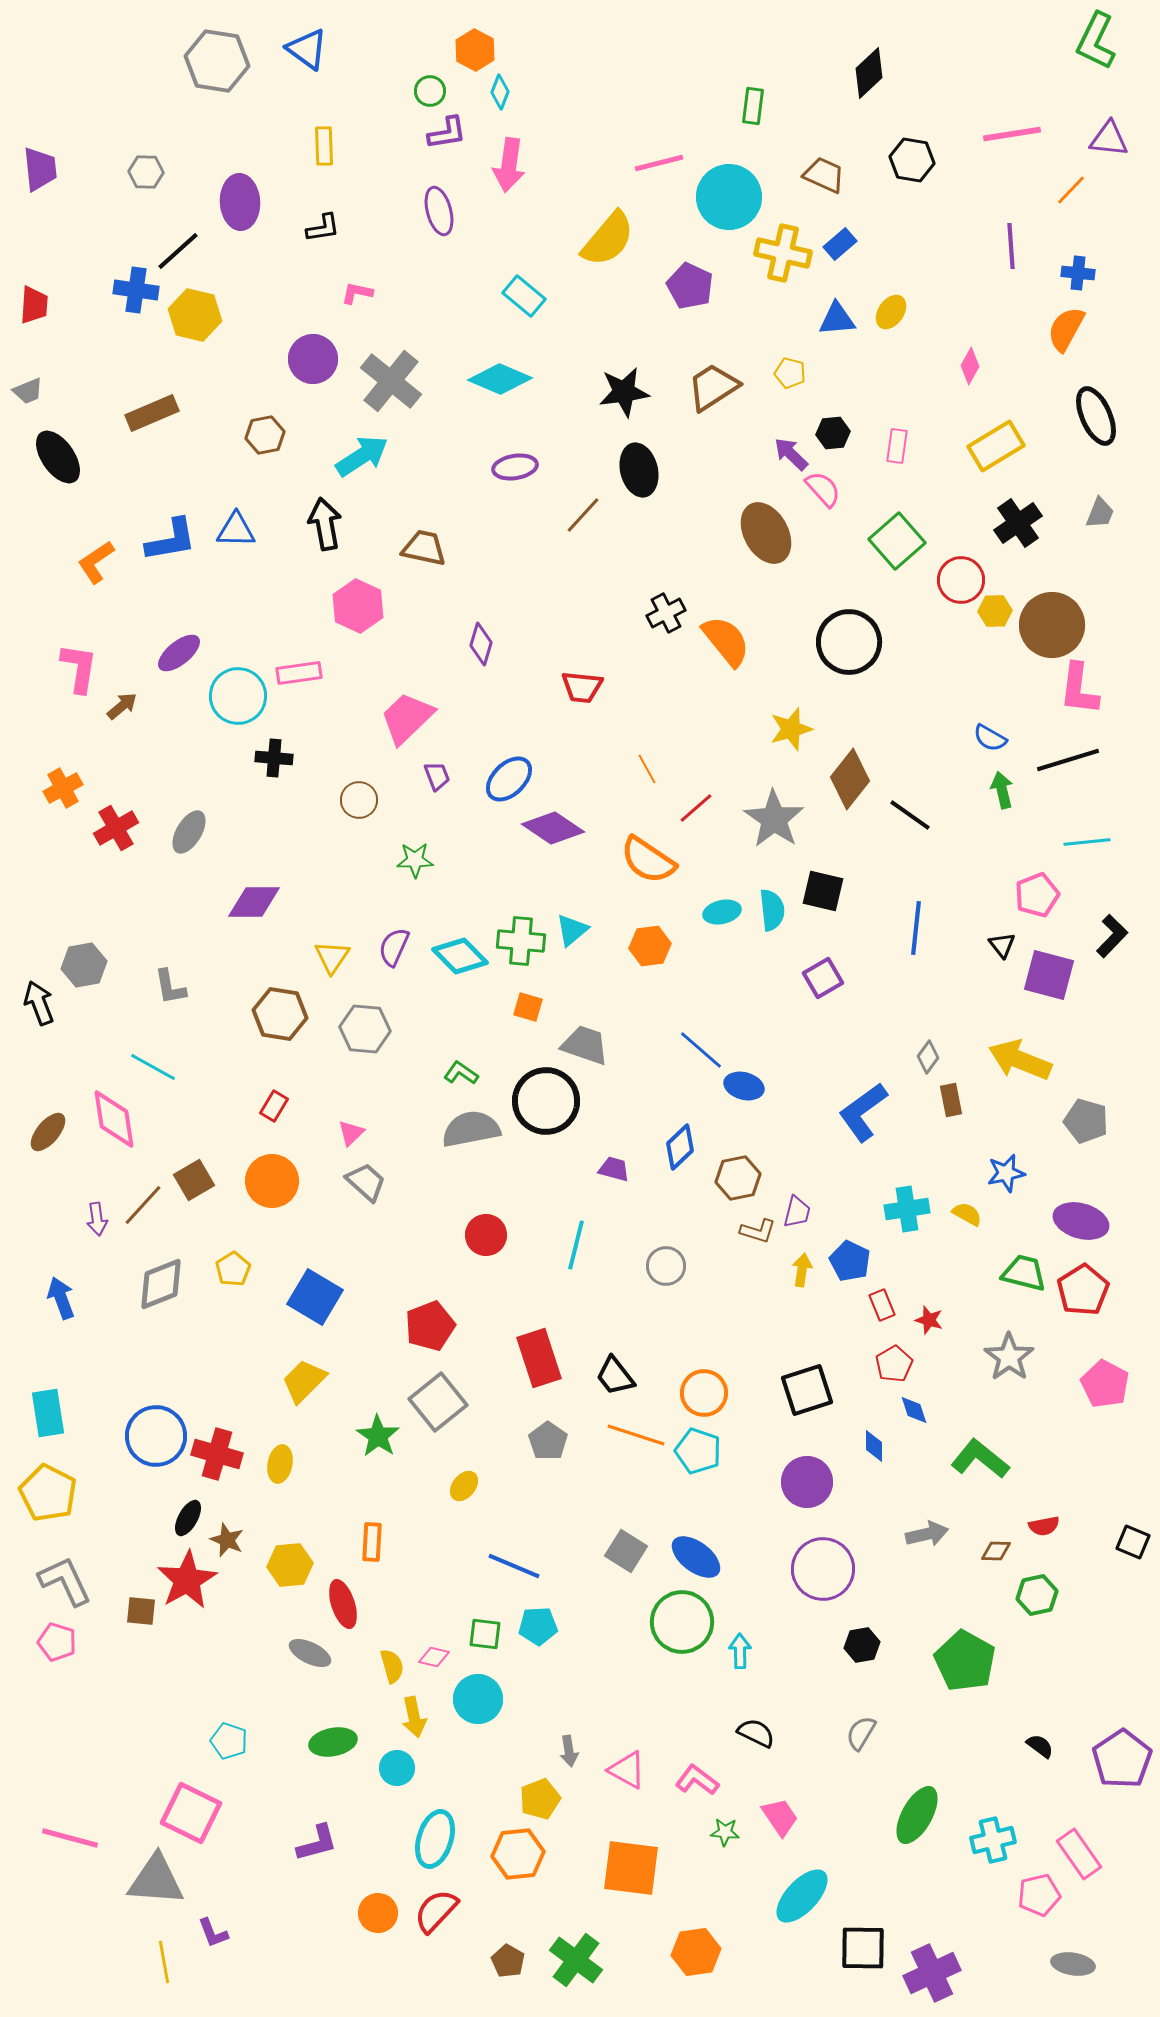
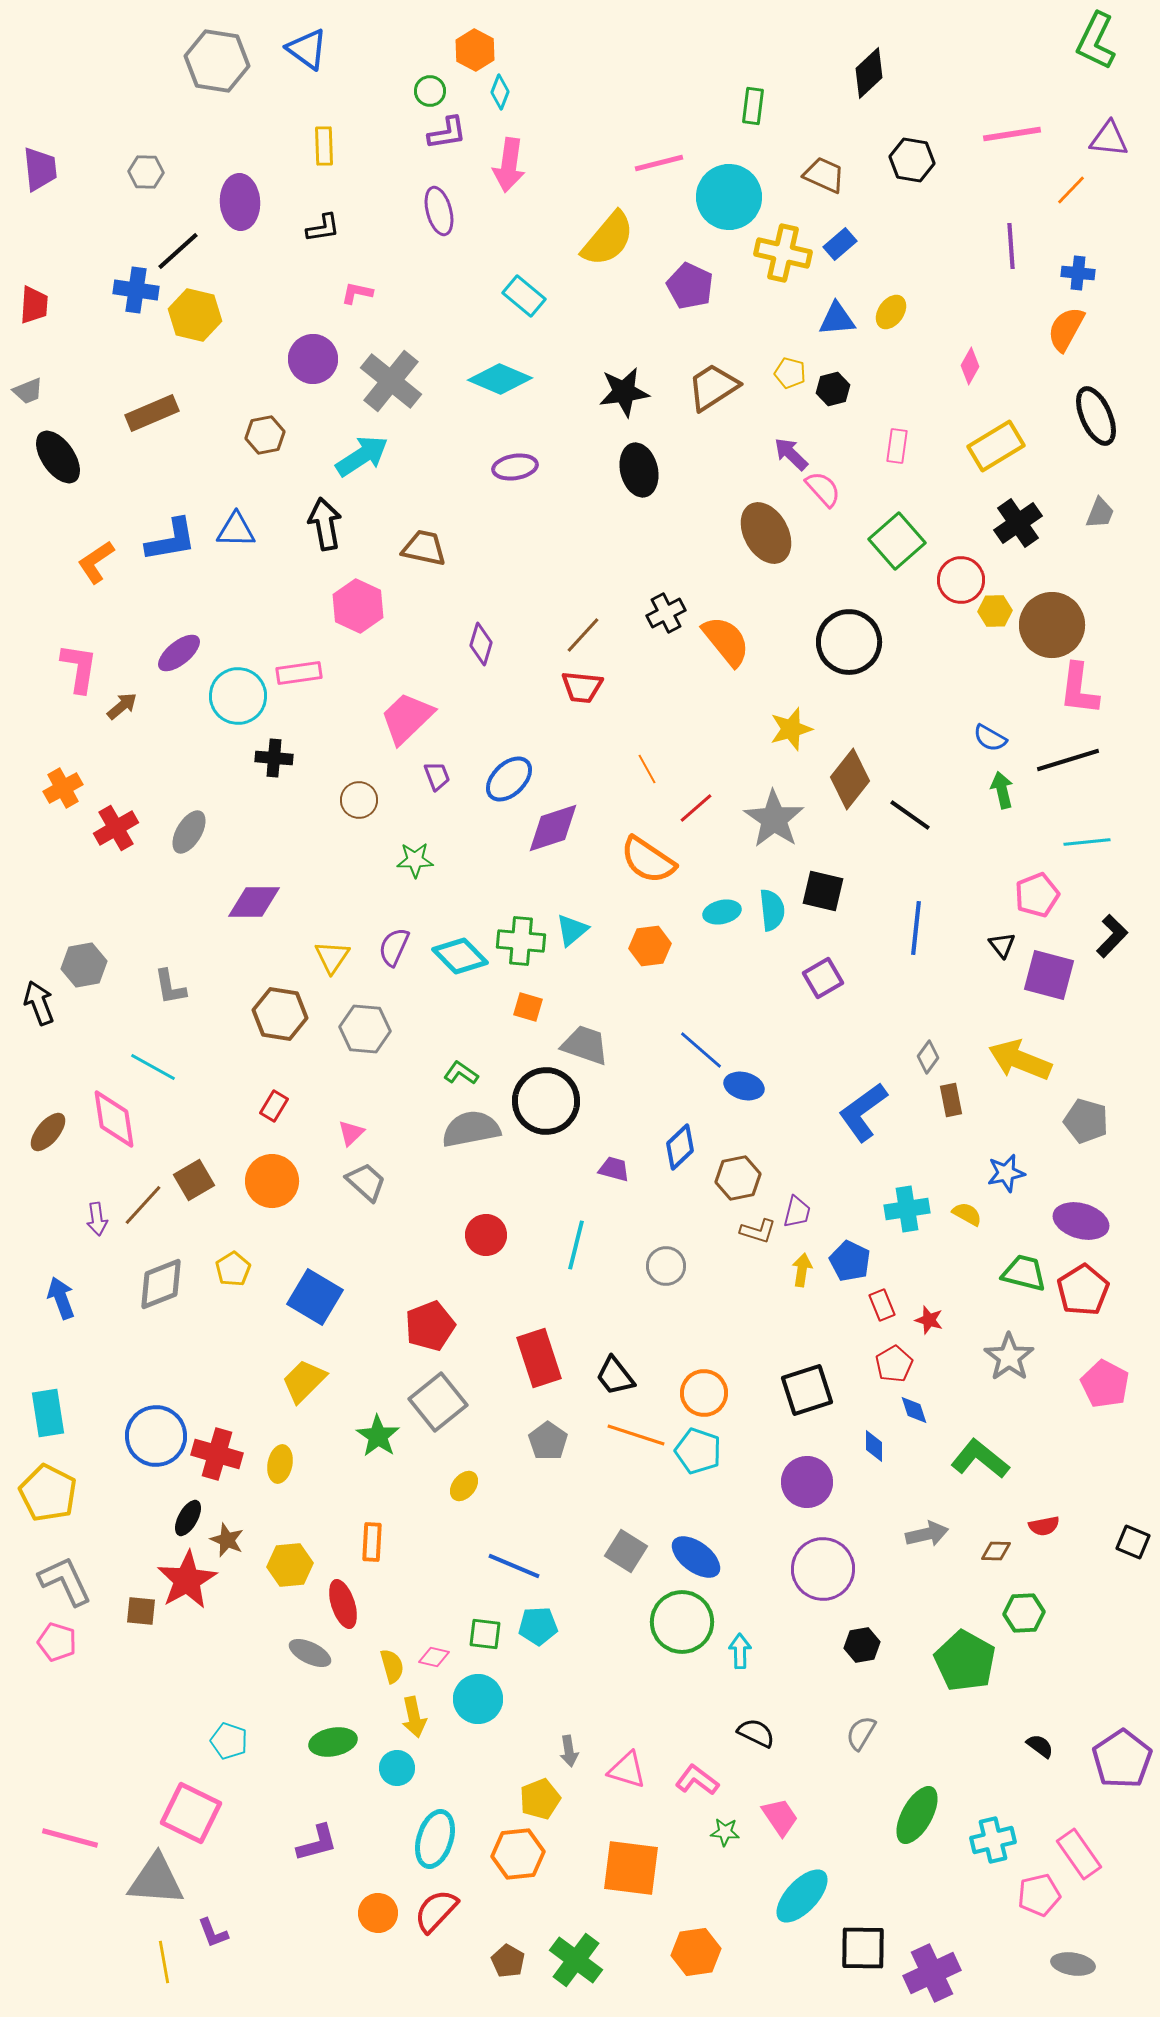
black hexagon at (833, 433): moved 44 px up; rotated 8 degrees counterclockwise
brown line at (583, 515): moved 120 px down
purple diamond at (553, 828): rotated 52 degrees counterclockwise
green hexagon at (1037, 1595): moved 13 px left, 18 px down; rotated 9 degrees clockwise
pink triangle at (627, 1770): rotated 12 degrees counterclockwise
